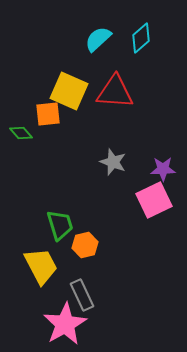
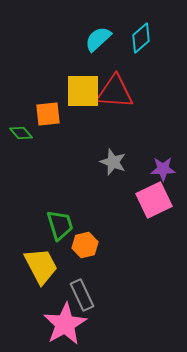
yellow square: moved 14 px right; rotated 24 degrees counterclockwise
